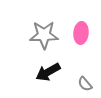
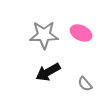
pink ellipse: rotated 70 degrees counterclockwise
